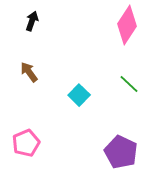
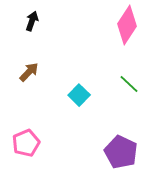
brown arrow: rotated 80 degrees clockwise
